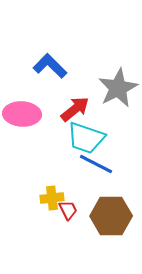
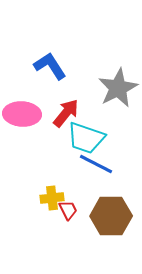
blue L-shape: rotated 12 degrees clockwise
red arrow: moved 9 px left, 4 px down; rotated 12 degrees counterclockwise
